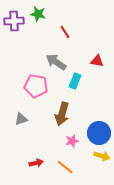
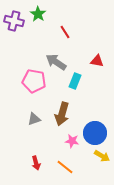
green star: rotated 21 degrees clockwise
purple cross: rotated 18 degrees clockwise
pink pentagon: moved 2 px left, 5 px up
gray triangle: moved 13 px right
blue circle: moved 4 px left
pink star: rotated 24 degrees clockwise
yellow arrow: rotated 14 degrees clockwise
red arrow: rotated 88 degrees clockwise
